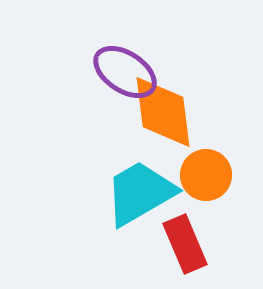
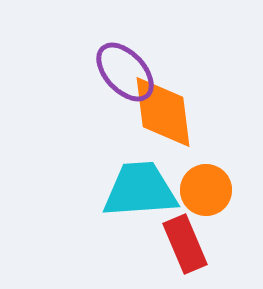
purple ellipse: rotated 14 degrees clockwise
orange circle: moved 15 px down
cyan trapezoid: moved 3 px up; rotated 26 degrees clockwise
